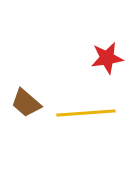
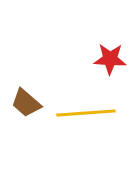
red star: moved 3 px right, 1 px down; rotated 12 degrees clockwise
